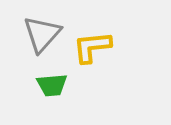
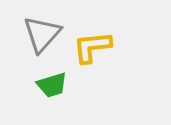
green trapezoid: rotated 12 degrees counterclockwise
